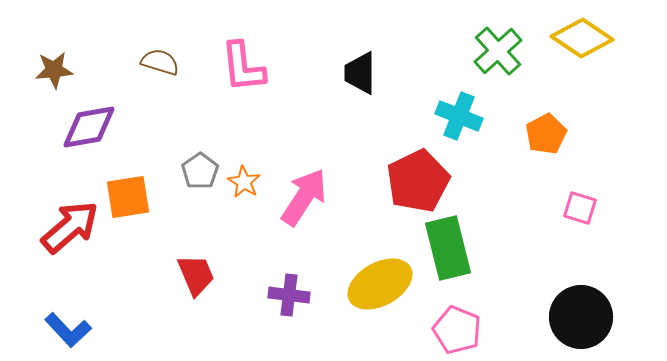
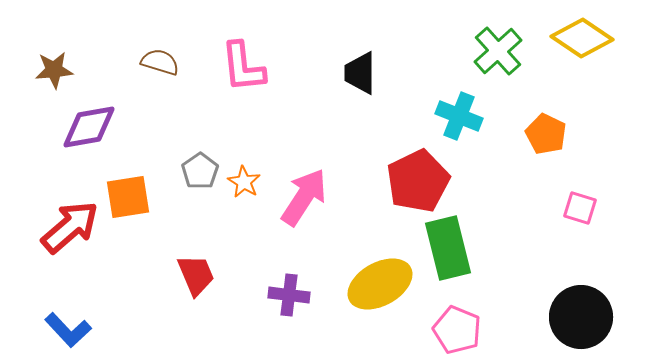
orange pentagon: rotated 18 degrees counterclockwise
